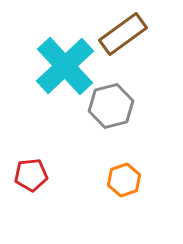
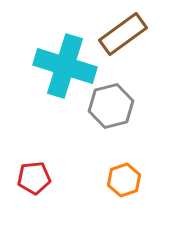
cyan cross: rotated 30 degrees counterclockwise
red pentagon: moved 3 px right, 3 px down
